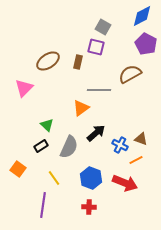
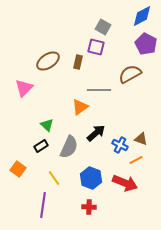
orange triangle: moved 1 px left, 1 px up
